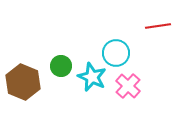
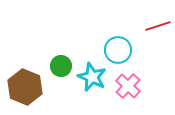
red line: rotated 10 degrees counterclockwise
cyan circle: moved 2 px right, 3 px up
brown hexagon: moved 2 px right, 5 px down
